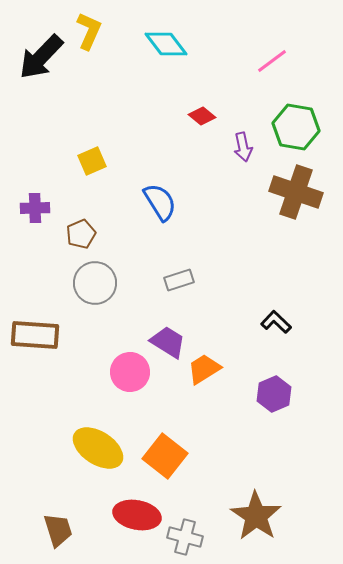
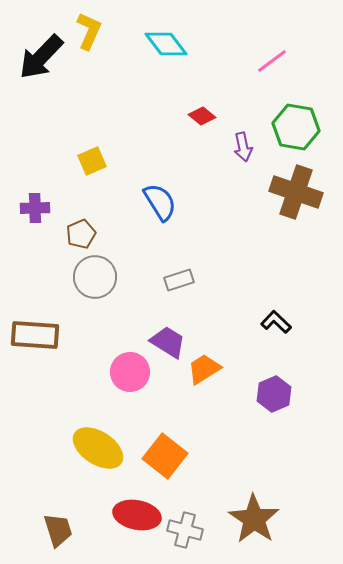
gray circle: moved 6 px up
brown star: moved 2 px left, 3 px down
gray cross: moved 7 px up
